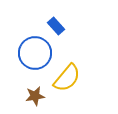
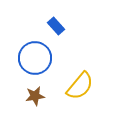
blue circle: moved 5 px down
yellow semicircle: moved 13 px right, 8 px down
